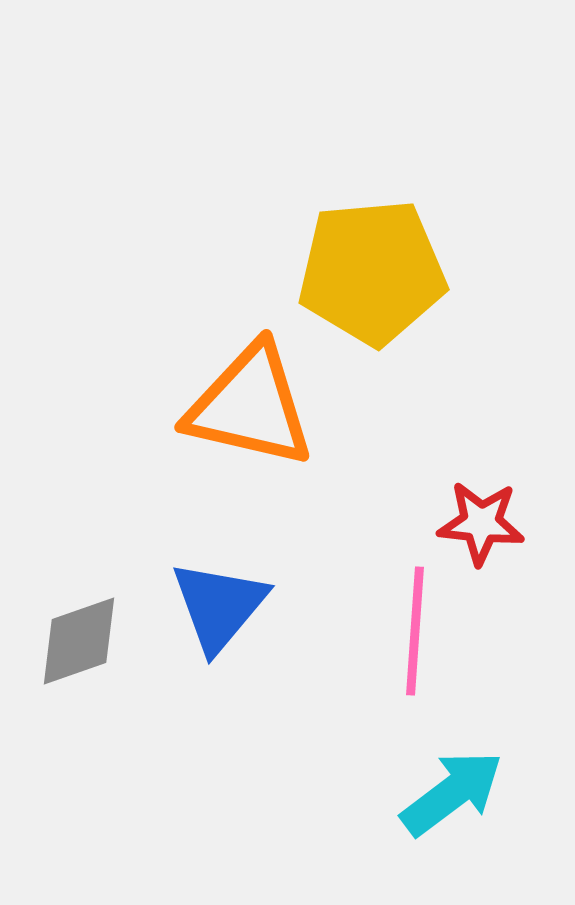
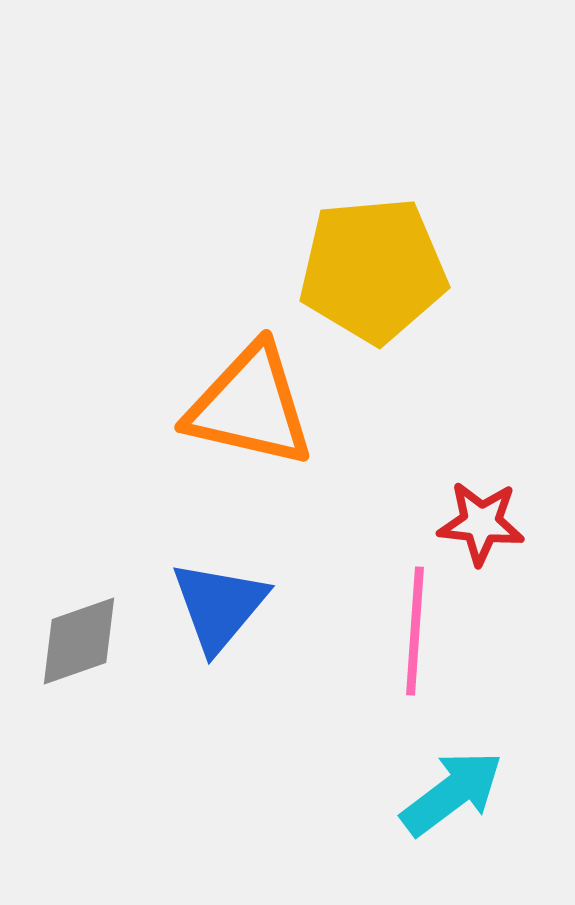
yellow pentagon: moved 1 px right, 2 px up
